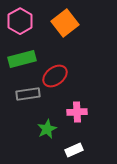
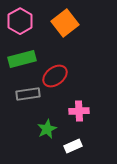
pink cross: moved 2 px right, 1 px up
white rectangle: moved 1 px left, 4 px up
